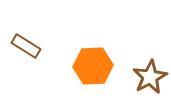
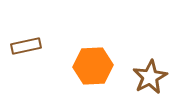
brown rectangle: rotated 44 degrees counterclockwise
